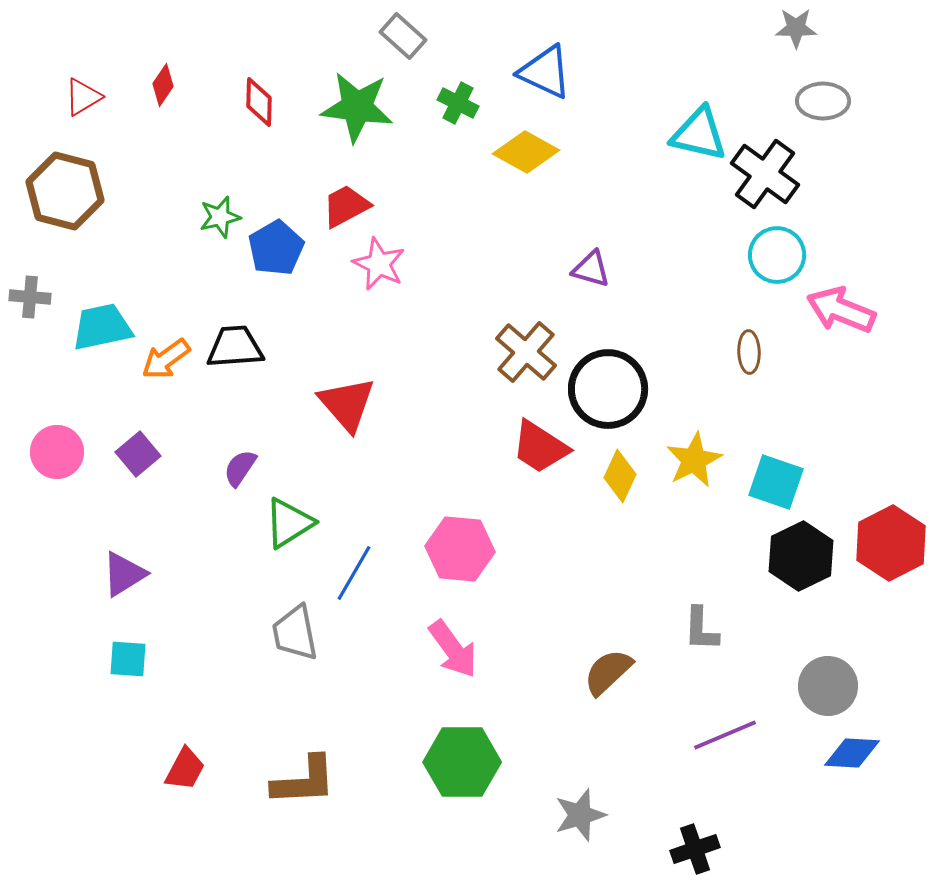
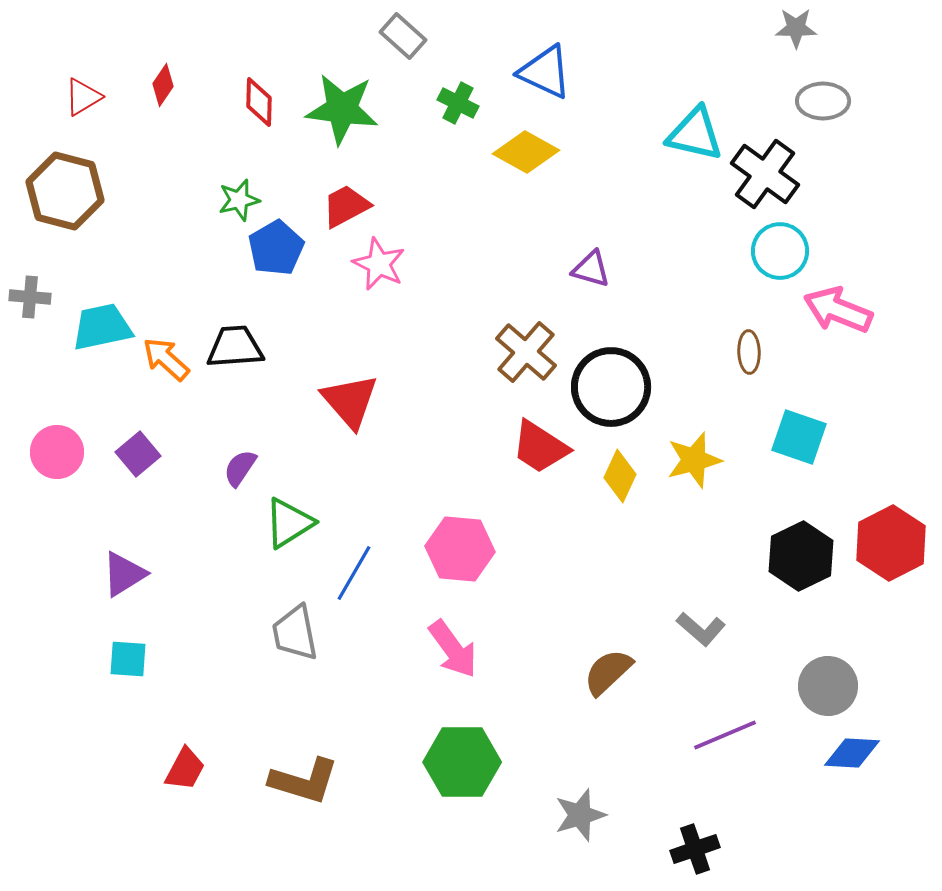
green star at (357, 107): moved 15 px left, 2 px down
cyan triangle at (699, 134): moved 4 px left
green star at (220, 217): moved 19 px right, 17 px up
cyan circle at (777, 255): moved 3 px right, 4 px up
pink arrow at (841, 310): moved 3 px left
orange arrow at (166, 359): rotated 78 degrees clockwise
black circle at (608, 389): moved 3 px right, 2 px up
red triangle at (347, 404): moved 3 px right, 3 px up
yellow star at (694, 460): rotated 12 degrees clockwise
cyan square at (776, 482): moved 23 px right, 45 px up
gray L-shape at (701, 629): rotated 51 degrees counterclockwise
brown L-shape at (304, 781): rotated 20 degrees clockwise
